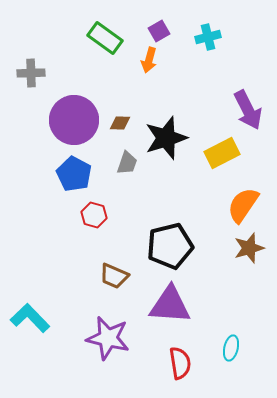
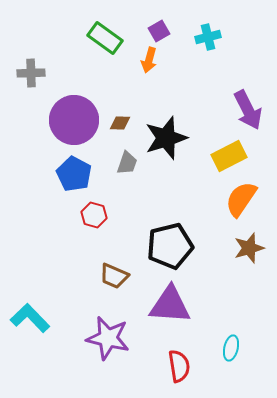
yellow rectangle: moved 7 px right, 3 px down
orange semicircle: moved 2 px left, 6 px up
red semicircle: moved 1 px left, 3 px down
